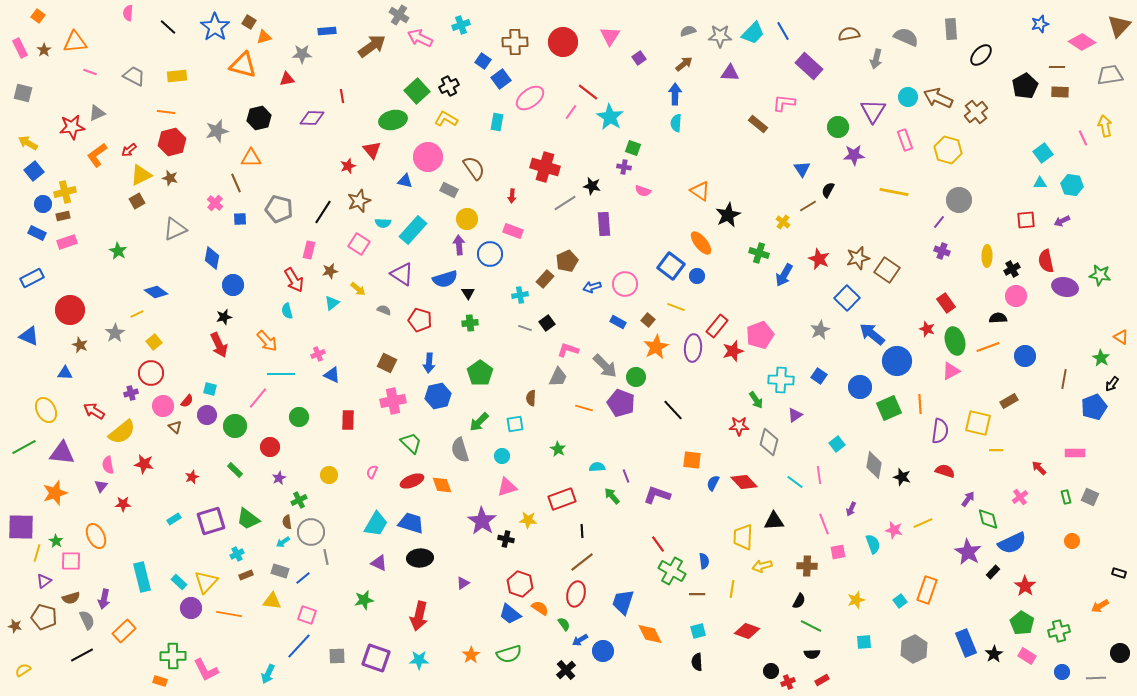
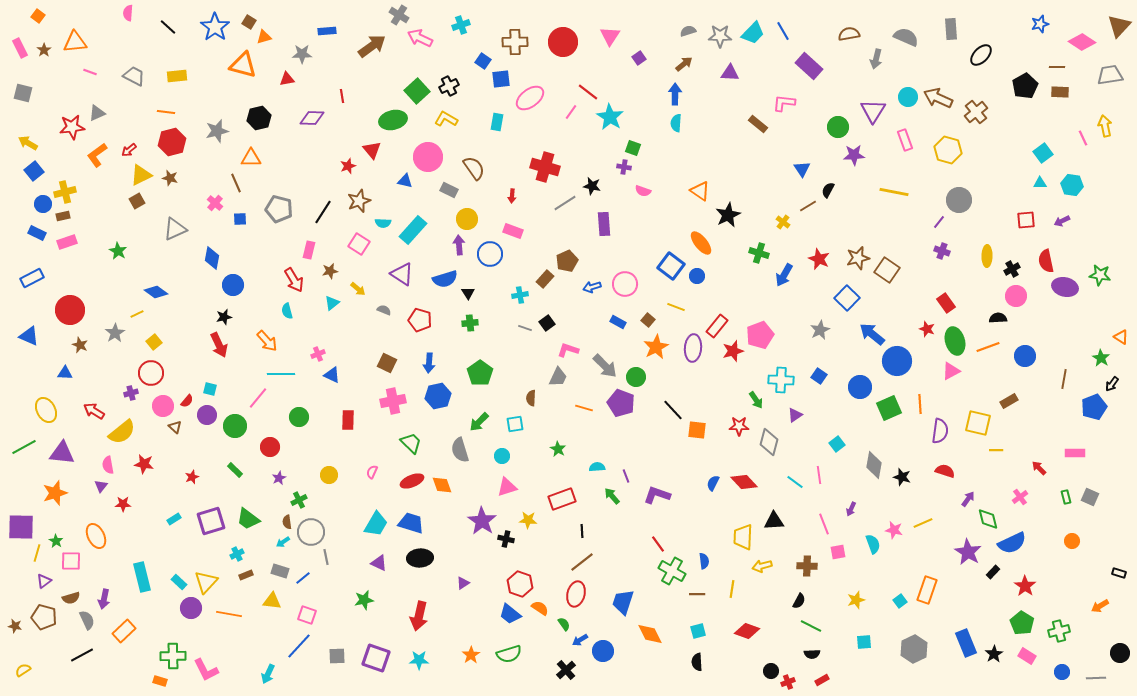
blue square at (501, 79): rotated 30 degrees clockwise
orange square at (692, 460): moved 5 px right, 30 px up
